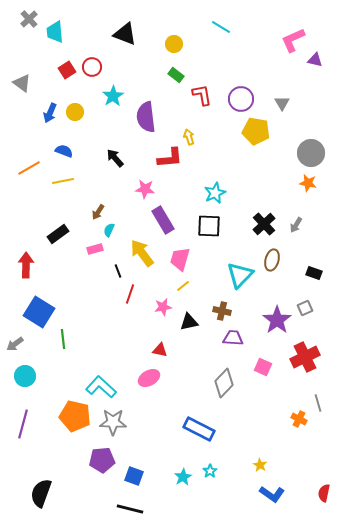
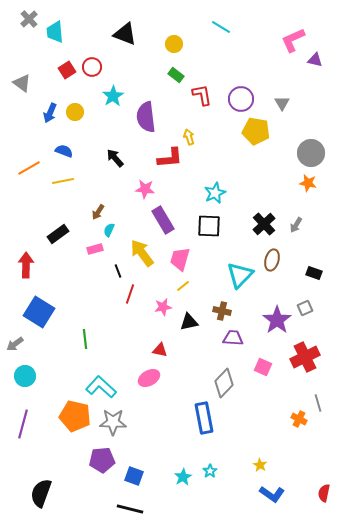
green line at (63, 339): moved 22 px right
blue rectangle at (199, 429): moved 5 px right, 11 px up; rotated 52 degrees clockwise
